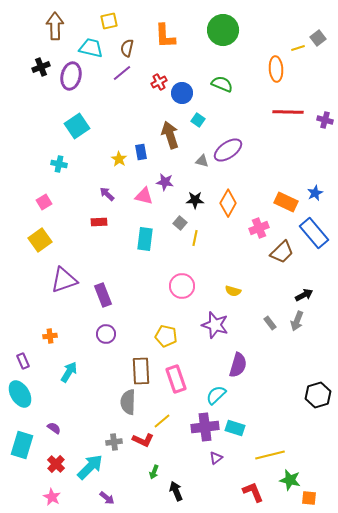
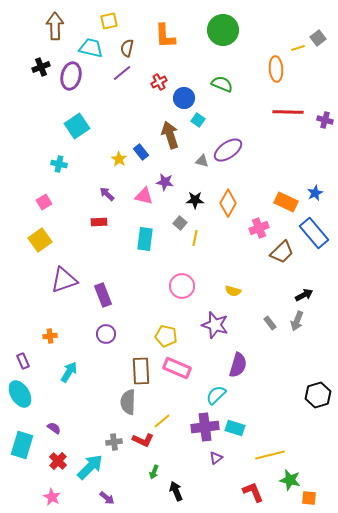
blue circle at (182, 93): moved 2 px right, 5 px down
blue rectangle at (141, 152): rotated 28 degrees counterclockwise
pink rectangle at (176, 379): moved 1 px right, 11 px up; rotated 48 degrees counterclockwise
red cross at (56, 464): moved 2 px right, 3 px up
